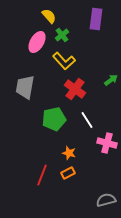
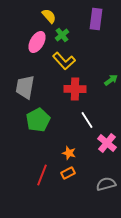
red cross: rotated 35 degrees counterclockwise
green pentagon: moved 16 px left, 1 px down; rotated 15 degrees counterclockwise
pink cross: rotated 24 degrees clockwise
gray semicircle: moved 16 px up
